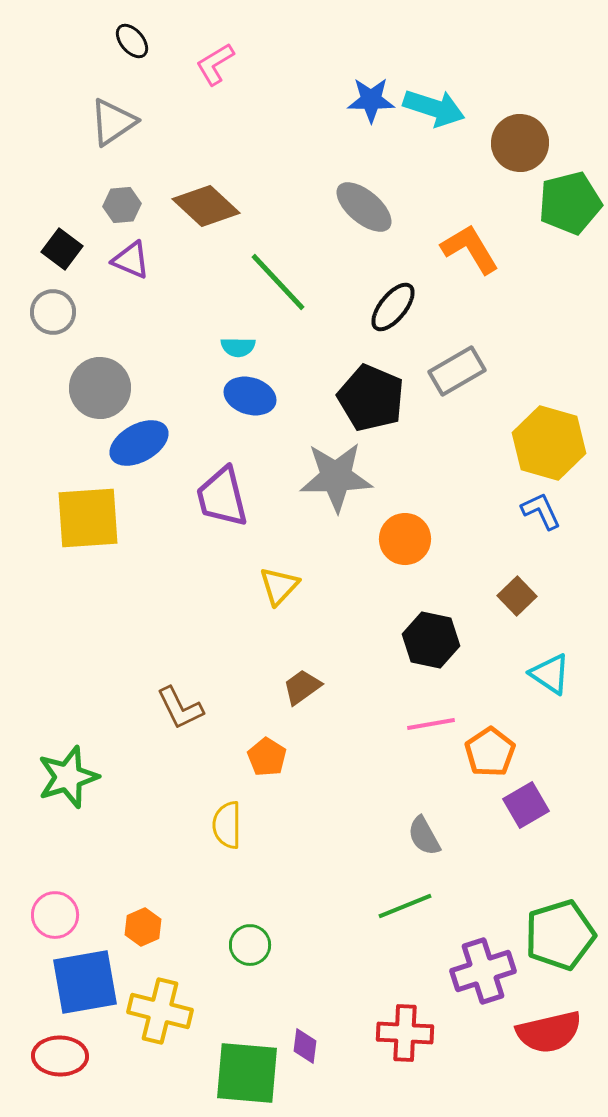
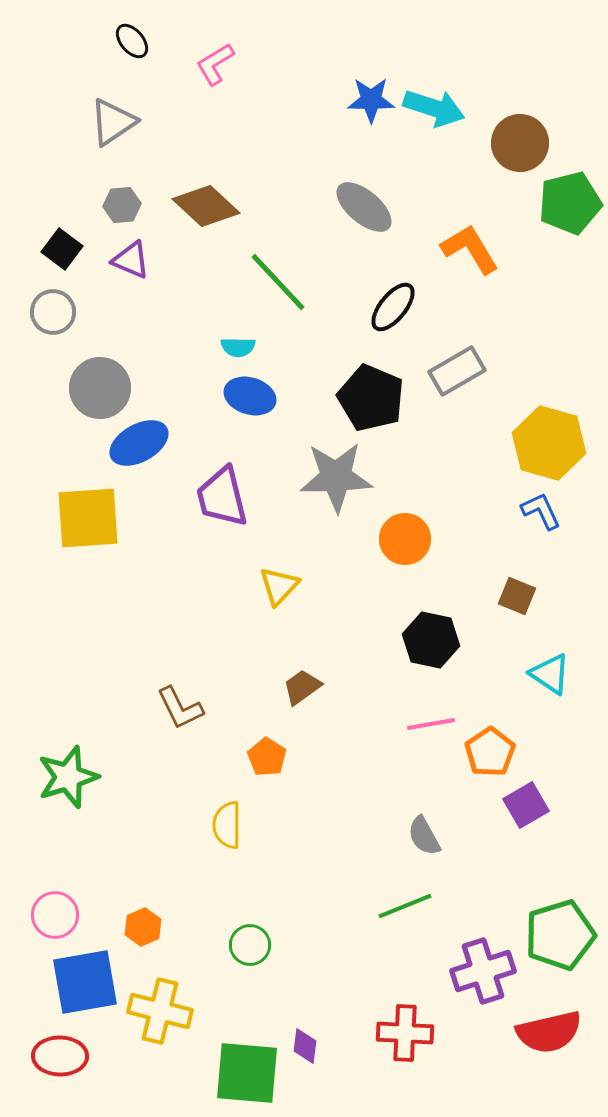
brown square at (517, 596): rotated 24 degrees counterclockwise
